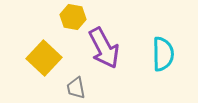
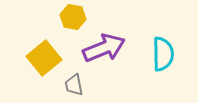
purple arrow: rotated 84 degrees counterclockwise
yellow square: rotated 8 degrees clockwise
gray trapezoid: moved 2 px left, 3 px up
